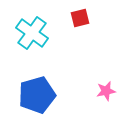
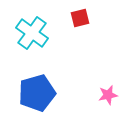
pink star: moved 2 px right, 4 px down
blue pentagon: moved 2 px up
